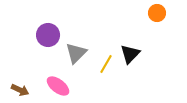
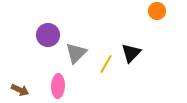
orange circle: moved 2 px up
black triangle: moved 1 px right, 1 px up
pink ellipse: rotated 55 degrees clockwise
